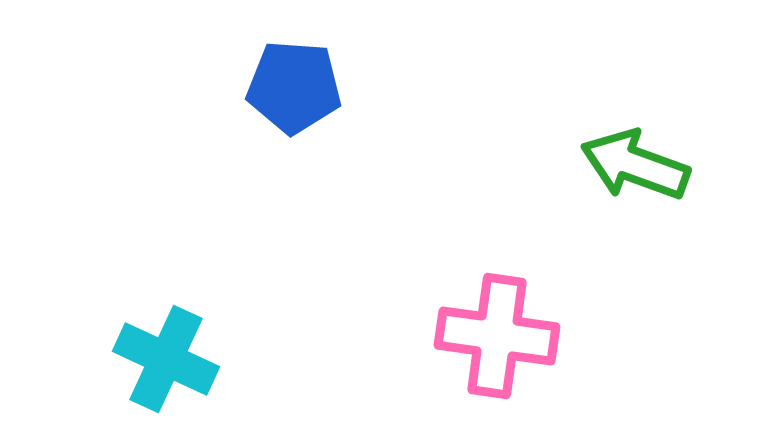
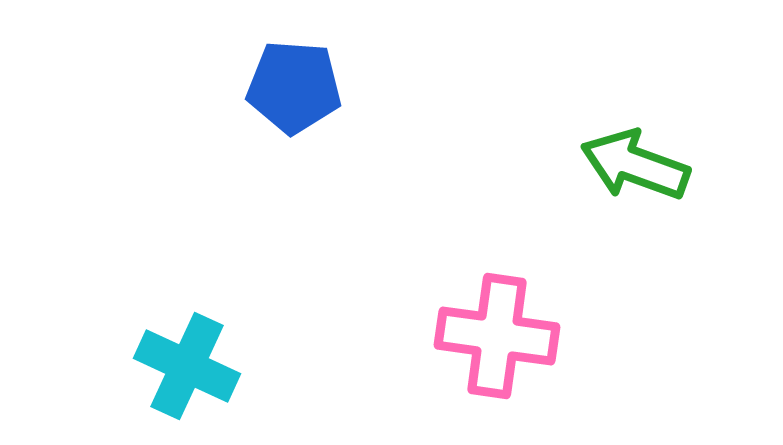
cyan cross: moved 21 px right, 7 px down
